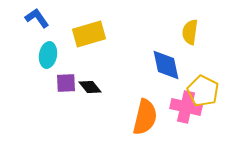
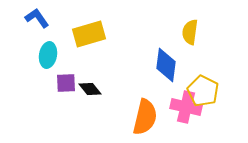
blue diamond: rotated 20 degrees clockwise
black diamond: moved 2 px down
